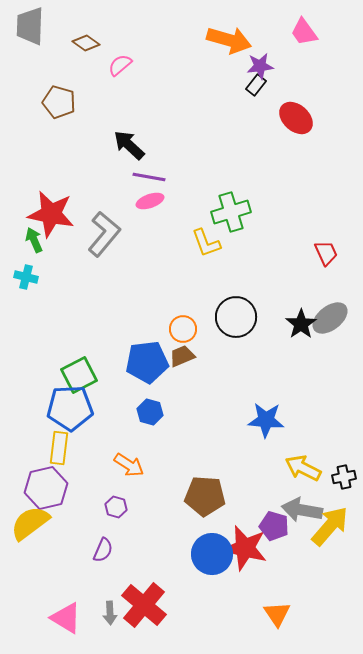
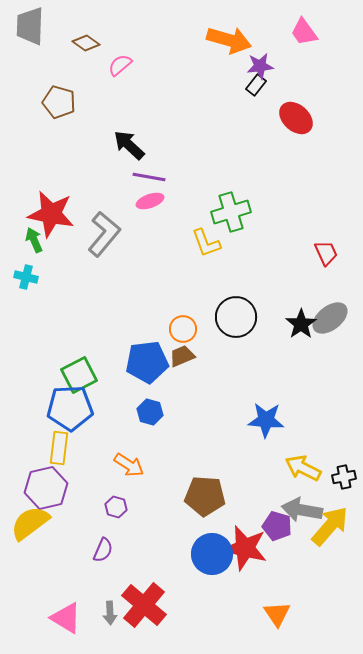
purple pentagon at (274, 526): moved 3 px right
